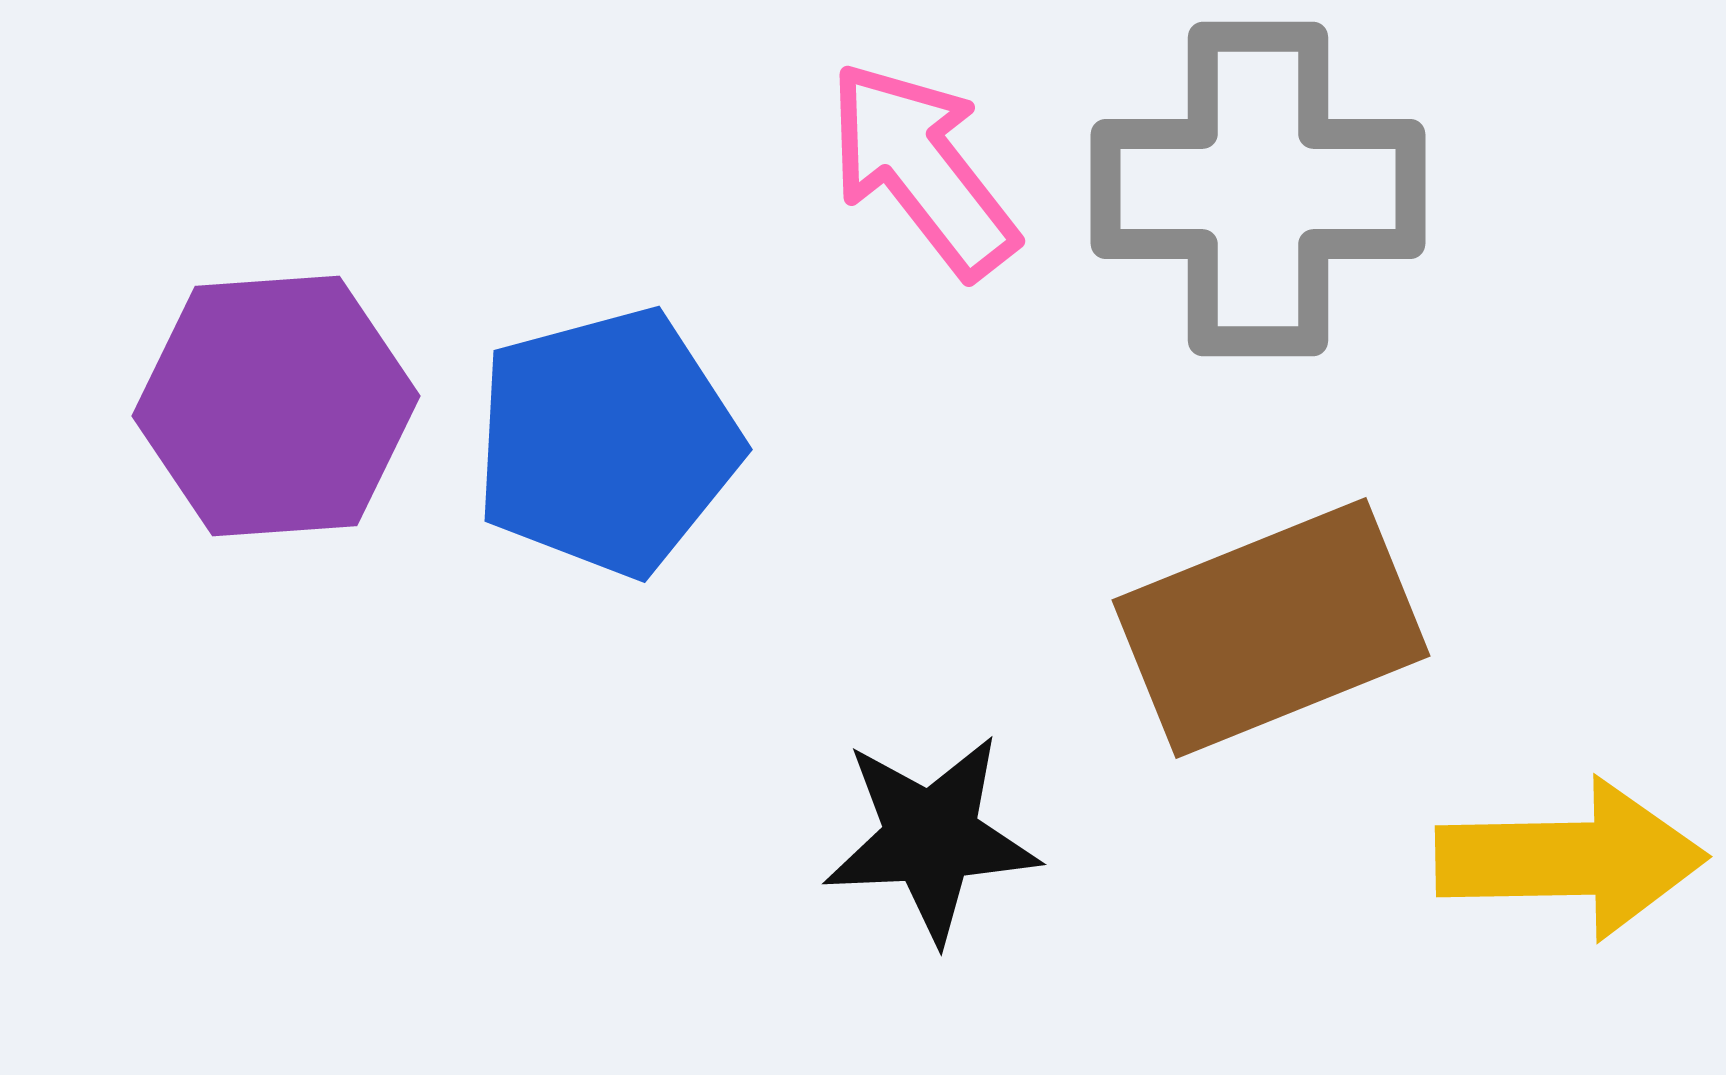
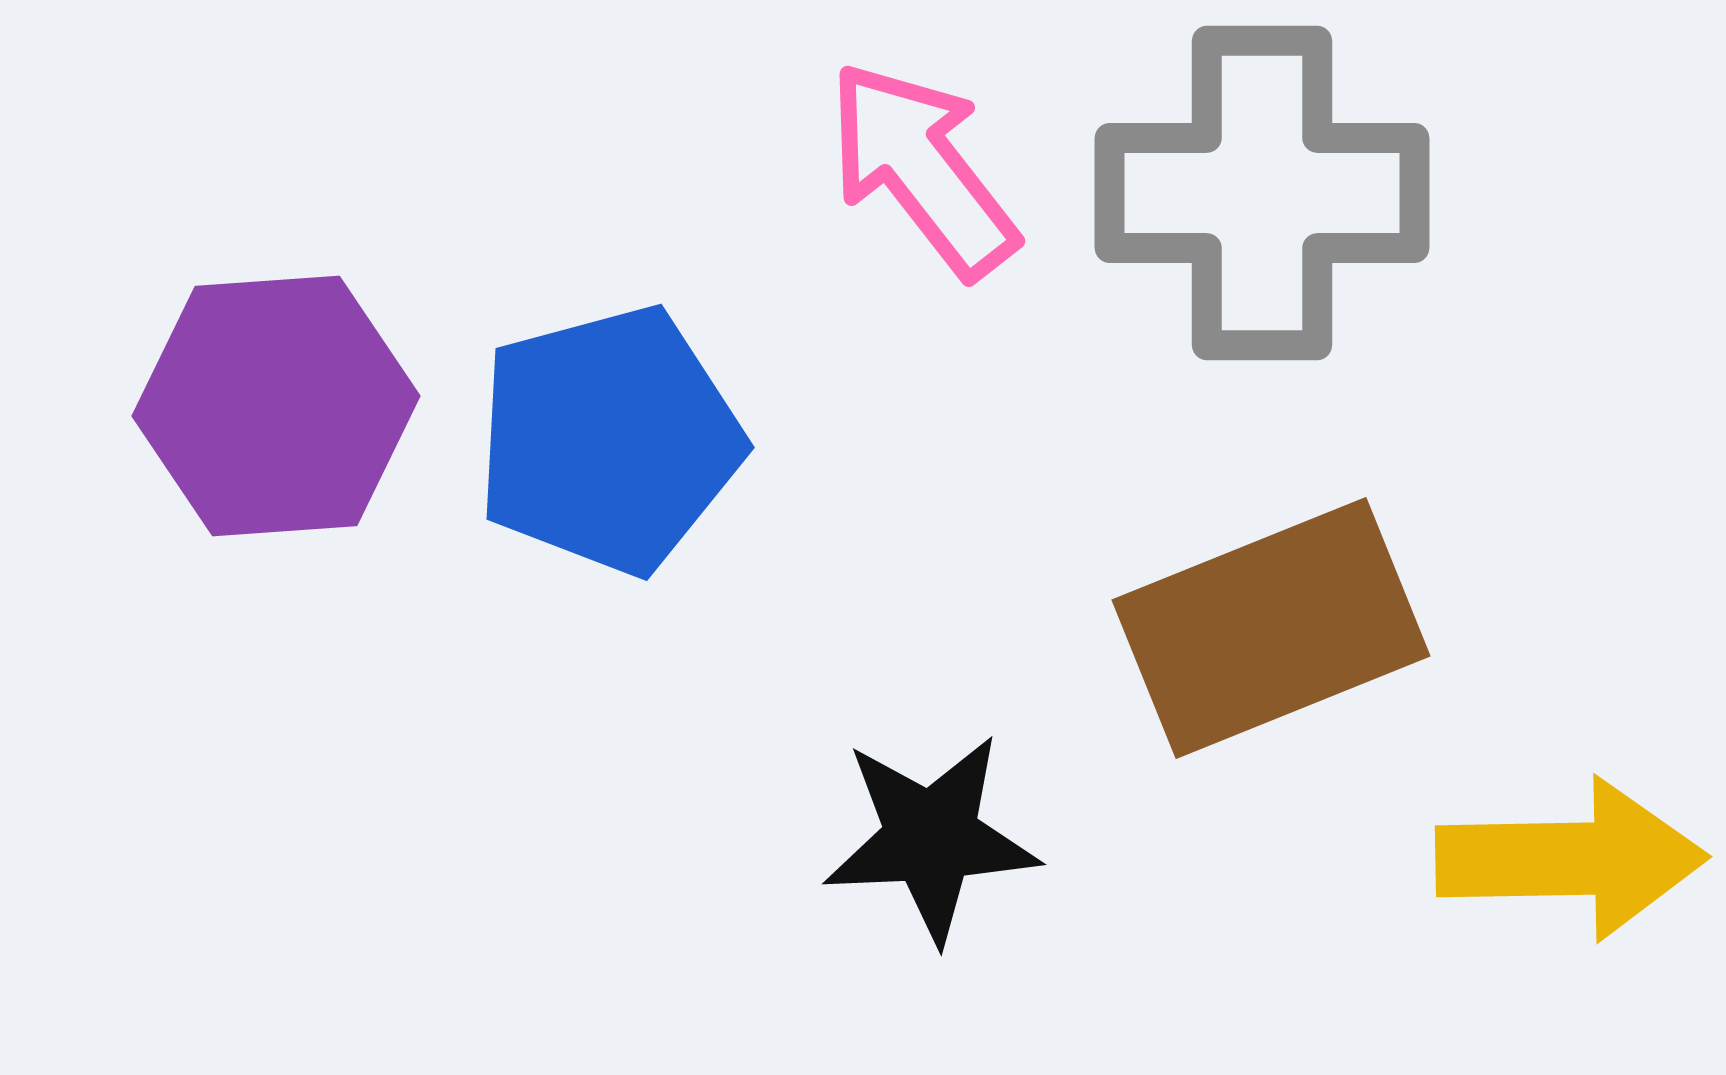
gray cross: moved 4 px right, 4 px down
blue pentagon: moved 2 px right, 2 px up
